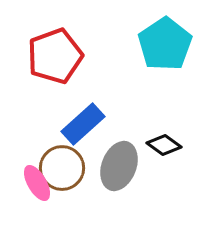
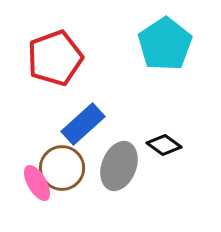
red pentagon: moved 2 px down
